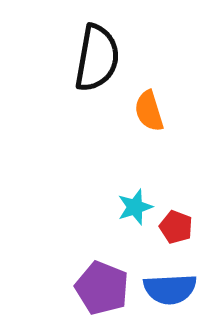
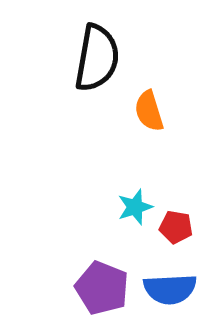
red pentagon: rotated 12 degrees counterclockwise
